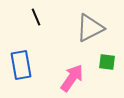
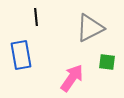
black line: rotated 18 degrees clockwise
blue rectangle: moved 10 px up
